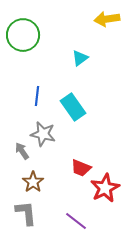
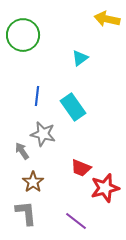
yellow arrow: rotated 20 degrees clockwise
red star: rotated 12 degrees clockwise
